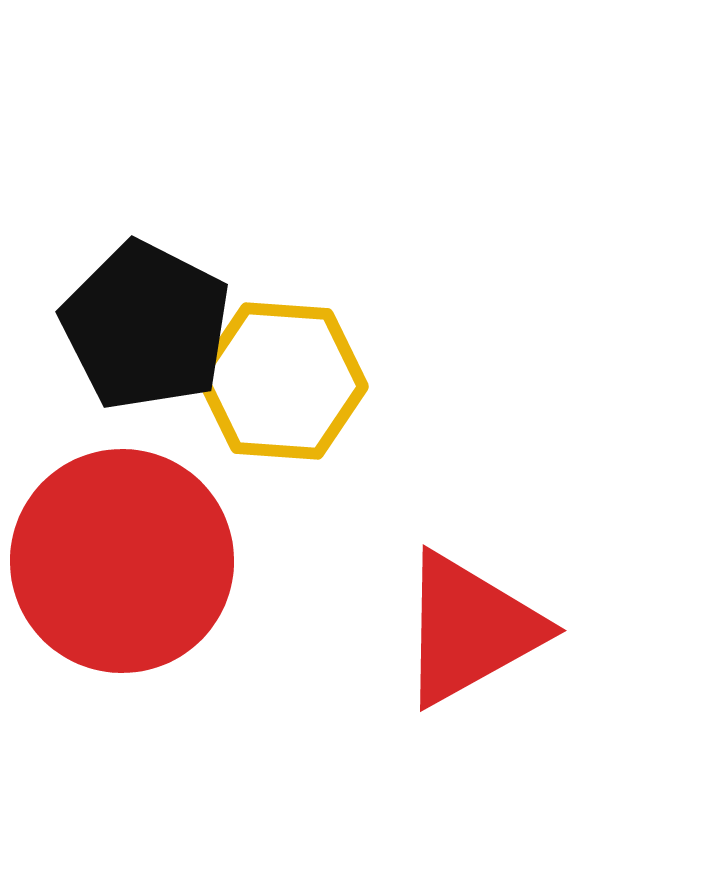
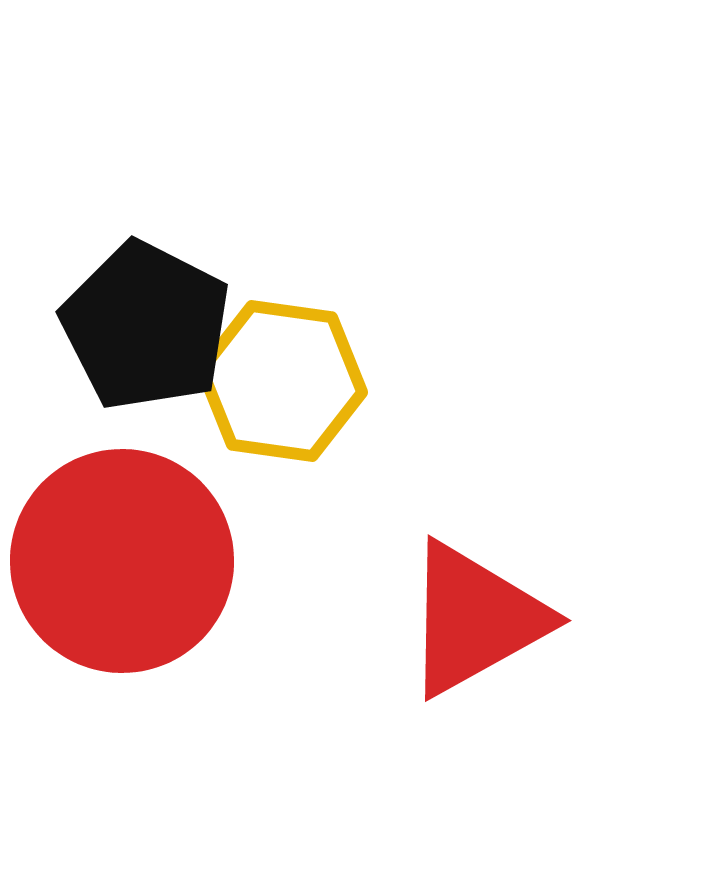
yellow hexagon: rotated 4 degrees clockwise
red triangle: moved 5 px right, 10 px up
